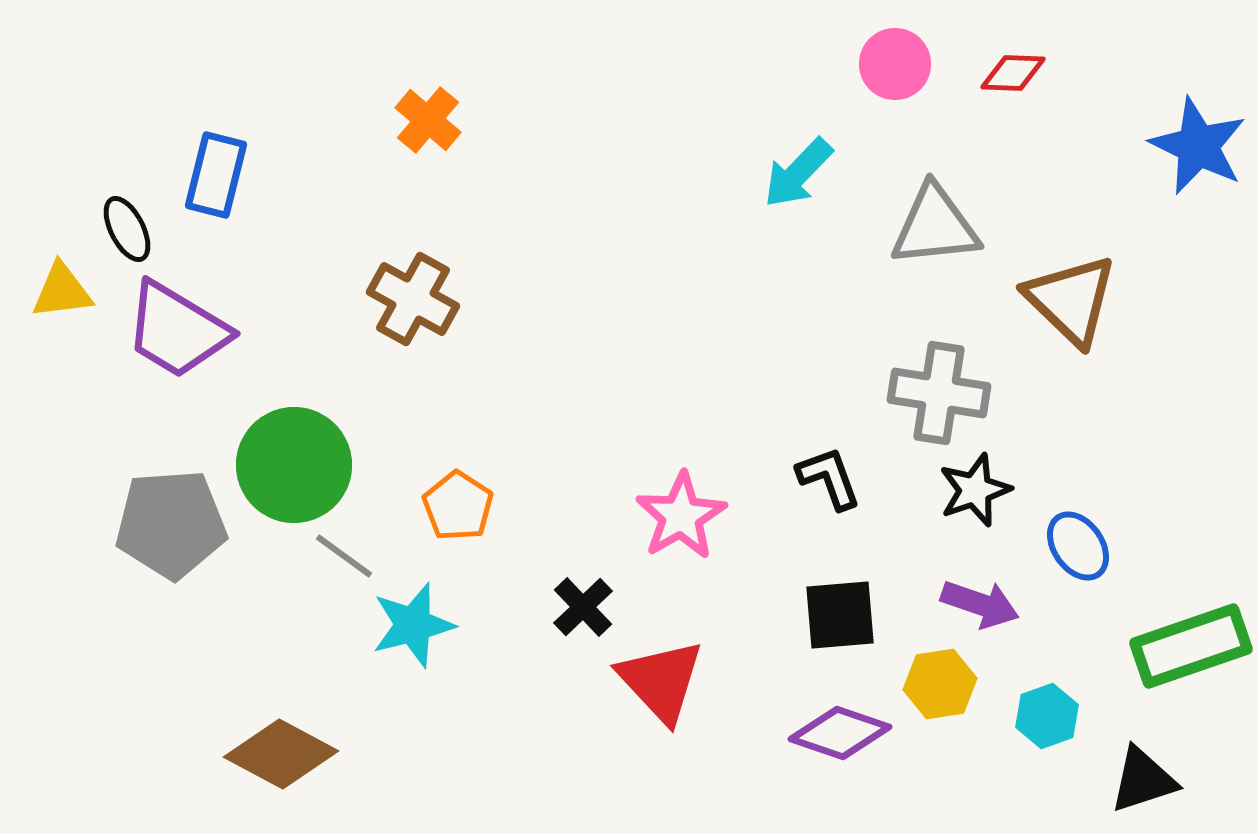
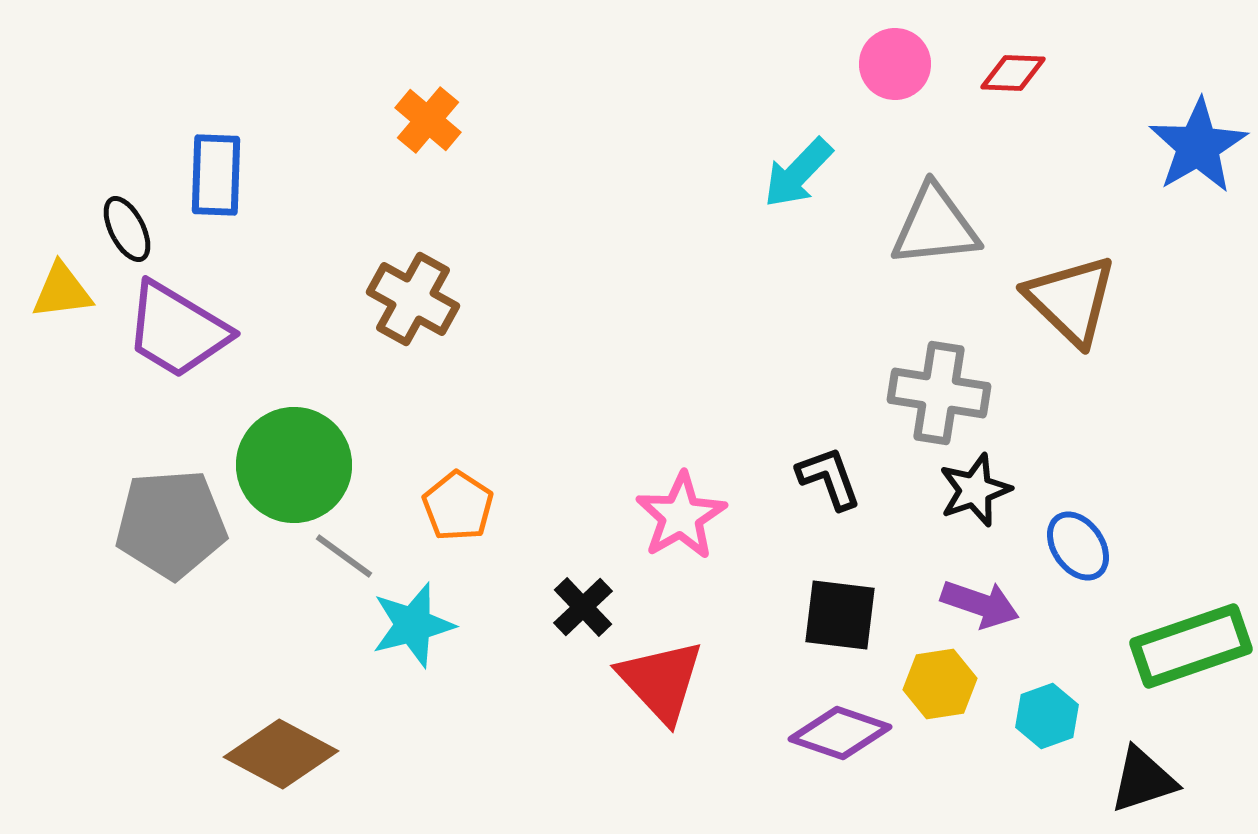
blue star: rotated 16 degrees clockwise
blue rectangle: rotated 12 degrees counterclockwise
black square: rotated 12 degrees clockwise
